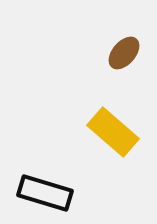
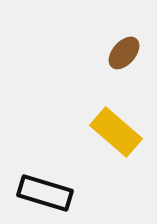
yellow rectangle: moved 3 px right
